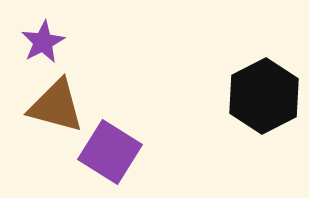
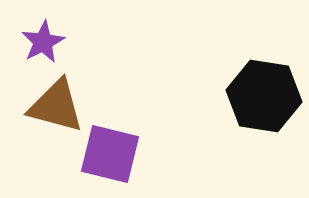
black hexagon: rotated 24 degrees counterclockwise
purple square: moved 2 px down; rotated 18 degrees counterclockwise
